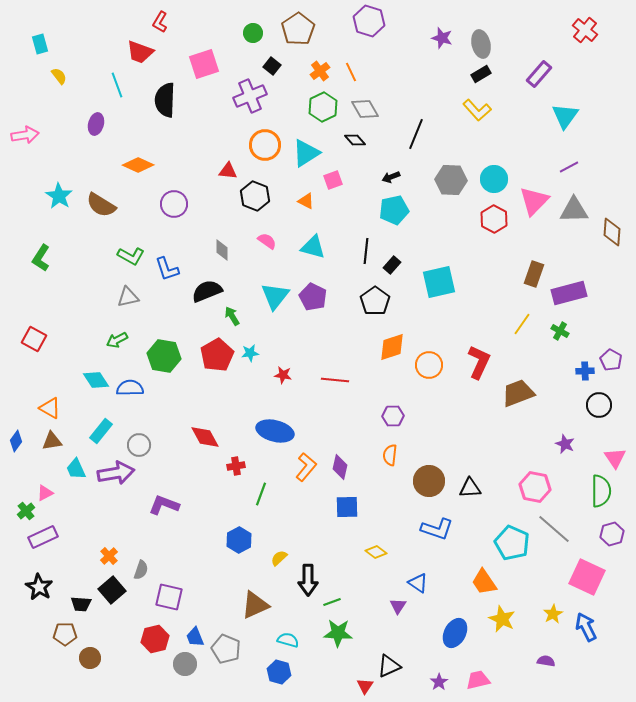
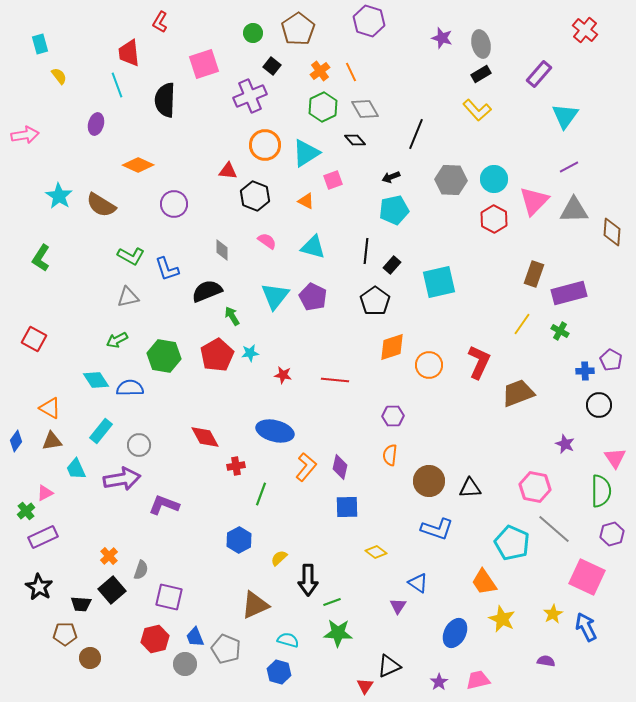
red trapezoid at (140, 52): moved 11 px left, 1 px down; rotated 64 degrees clockwise
purple arrow at (116, 473): moved 6 px right, 6 px down
